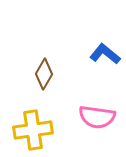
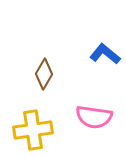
pink semicircle: moved 3 px left
